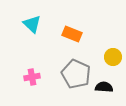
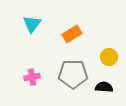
cyan triangle: rotated 24 degrees clockwise
orange rectangle: rotated 54 degrees counterclockwise
yellow circle: moved 4 px left
gray pentagon: moved 3 px left; rotated 24 degrees counterclockwise
